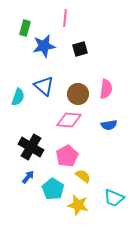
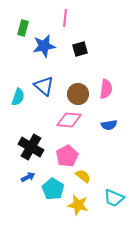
green rectangle: moved 2 px left
blue arrow: rotated 24 degrees clockwise
